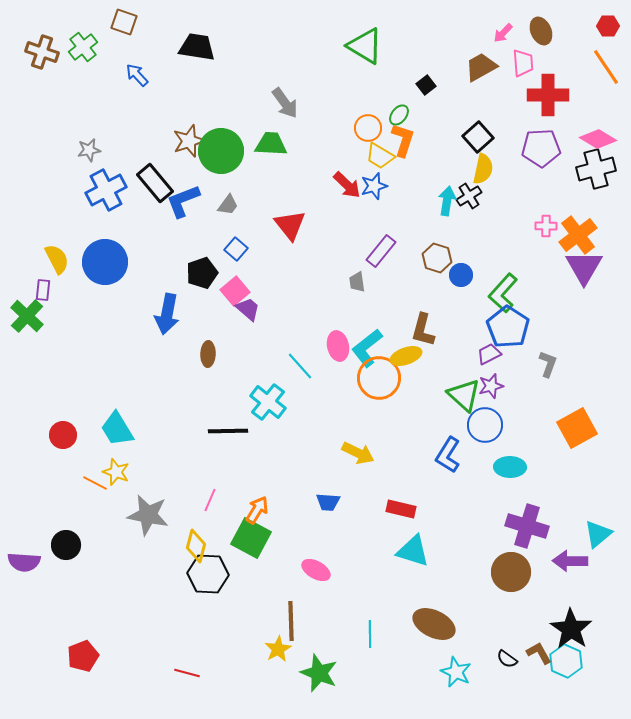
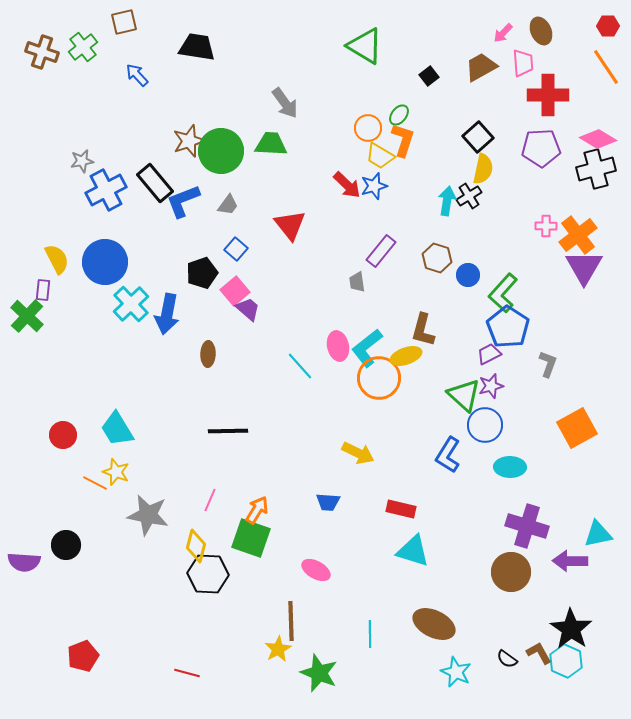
brown square at (124, 22): rotated 32 degrees counterclockwise
black square at (426, 85): moved 3 px right, 9 px up
gray star at (89, 150): moved 7 px left, 11 px down
blue circle at (461, 275): moved 7 px right
cyan cross at (268, 402): moved 137 px left, 98 px up; rotated 9 degrees clockwise
cyan triangle at (598, 534): rotated 28 degrees clockwise
green square at (251, 538): rotated 9 degrees counterclockwise
